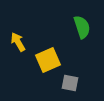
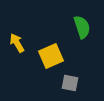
yellow arrow: moved 1 px left, 1 px down
yellow square: moved 3 px right, 4 px up
